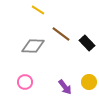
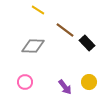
brown line: moved 4 px right, 4 px up
